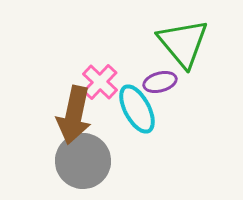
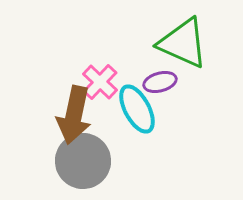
green triangle: rotated 26 degrees counterclockwise
